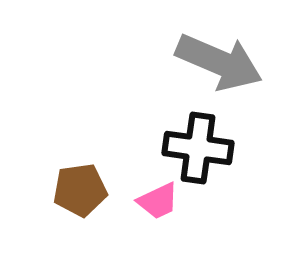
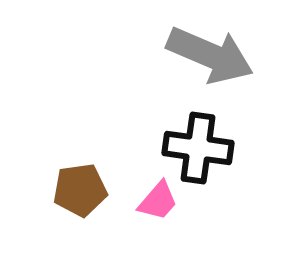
gray arrow: moved 9 px left, 7 px up
pink trapezoid: rotated 24 degrees counterclockwise
